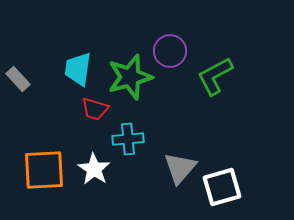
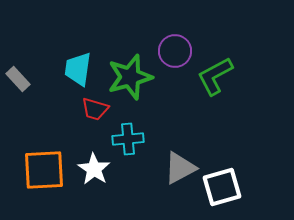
purple circle: moved 5 px right
gray triangle: rotated 21 degrees clockwise
